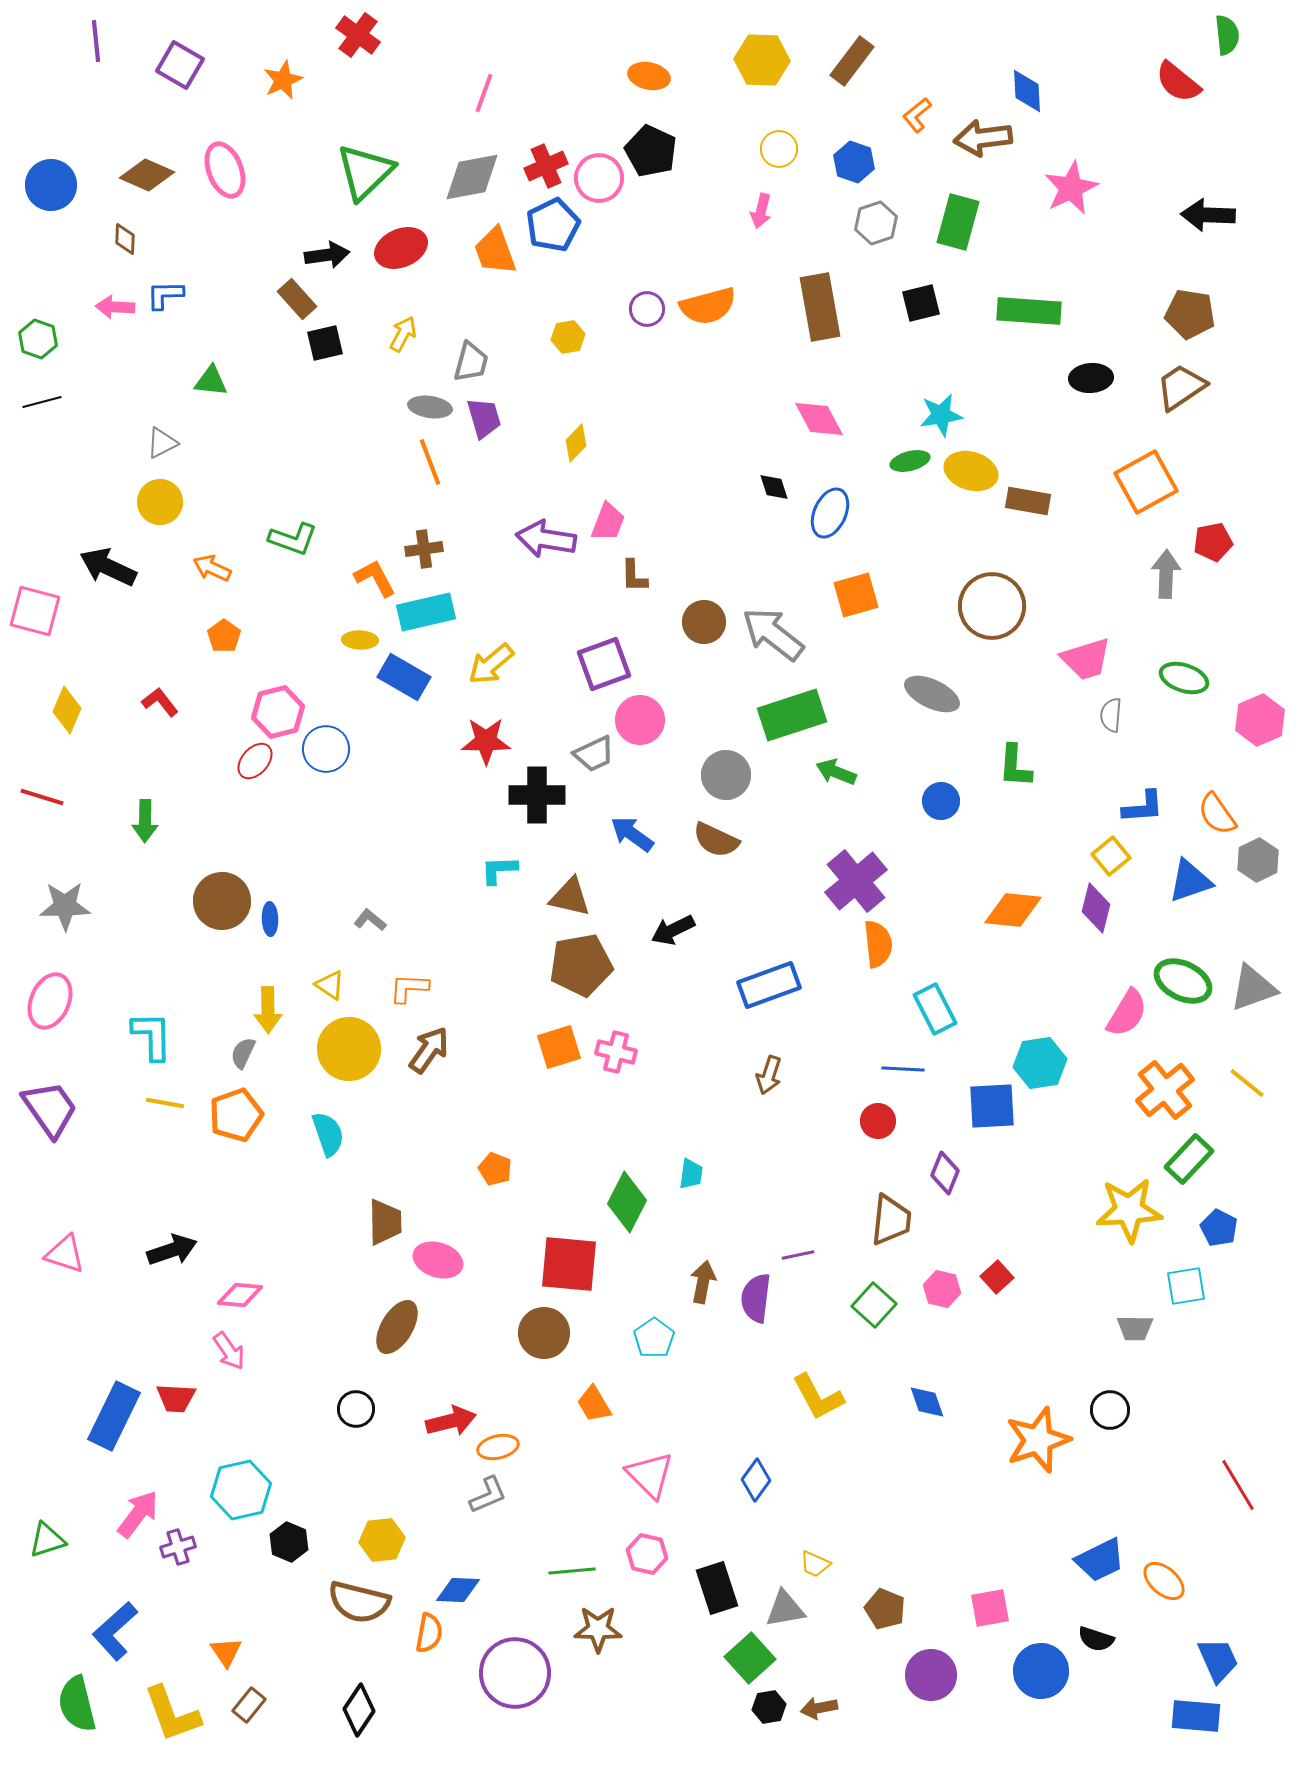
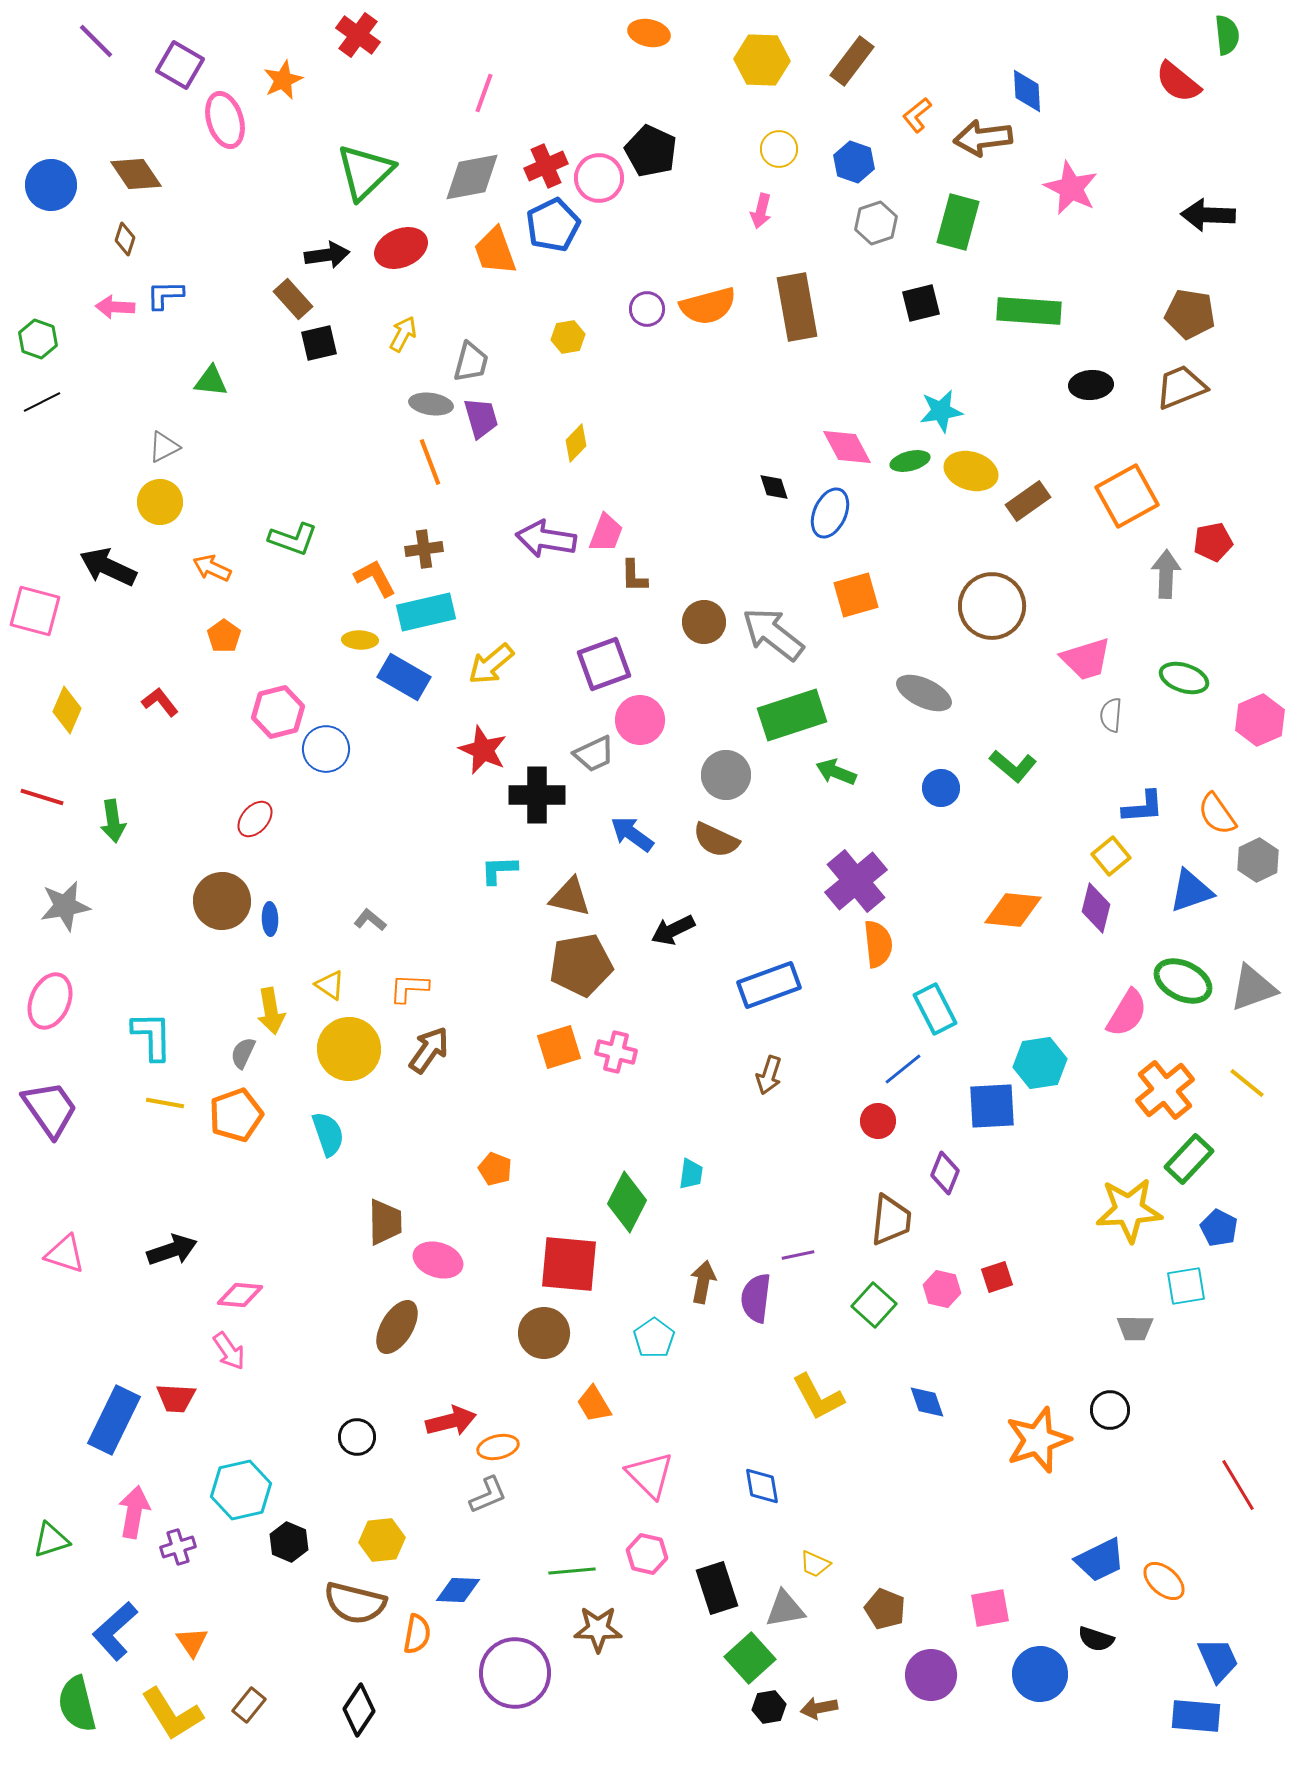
purple line at (96, 41): rotated 39 degrees counterclockwise
orange ellipse at (649, 76): moved 43 px up
pink ellipse at (225, 170): moved 50 px up; rotated 4 degrees clockwise
brown diamond at (147, 175): moved 11 px left, 1 px up; rotated 32 degrees clockwise
pink star at (1071, 188): rotated 20 degrees counterclockwise
brown diamond at (125, 239): rotated 16 degrees clockwise
brown rectangle at (297, 299): moved 4 px left
brown rectangle at (820, 307): moved 23 px left
black square at (325, 343): moved 6 px left
black ellipse at (1091, 378): moved 7 px down
brown trapezoid at (1181, 387): rotated 12 degrees clockwise
black line at (42, 402): rotated 12 degrees counterclockwise
gray ellipse at (430, 407): moved 1 px right, 3 px up
cyan star at (941, 415): moved 4 px up
purple trapezoid at (484, 418): moved 3 px left
pink diamond at (819, 419): moved 28 px right, 28 px down
gray triangle at (162, 443): moved 2 px right, 4 px down
orange square at (1146, 482): moved 19 px left, 14 px down
brown rectangle at (1028, 501): rotated 45 degrees counterclockwise
pink trapezoid at (608, 522): moved 2 px left, 11 px down
gray ellipse at (932, 694): moved 8 px left, 1 px up
red star at (486, 741): moved 3 px left, 9 px down; rotated 24 degrees clockwise
red ellipse at (255, 761): moved 58 px down
green L-shape at (1015, 766): moved 2 px left; rotated 54 degrees counterclockwise
blue circle at (941, 801): moved 13 px up
green arrow at (145, 821): moved 32 px left; rotated 9 degrees counterclockwise
blue triangle at (1190, 881): moved 1 px right, 10 px down
gray star at (65, 906): rotated 9 degrees counterclockwise
yellow arrow at (268, 1010): moved 3 px right, 1 px down; rotated 9 degrees counterclockwise
blue line at (903, 1069): rotated 42 degrees counterclockwise
red square at (997, 1277): rotated 24 degrees clockwise
black circle at (356, 1409): moved 1 px right, 28 px down
blue rectangle at (114, 1416): moved 4 px down
blue diamond at (756, 1480): moved 6 px right, 6 px down; rotated 45 degrees counterclockwise
pink arrow at (138, 1514): moved 4 px left, 2 px up; rotated 27 degrees counterclockwise
green triangle at (47, 1540): moved 4 px right
brown semicircle at (359, 1602): moved 4 px left, 1 px down
orange semicircle at (429, 1633): moved 12 px left, 1 px down
orange triangle at (226, 1652): moved 34 px left, 10 px up
blue circle at (1041, 1671): moved 1 px left, 3 px down
yellow L-shape at (172, 1714): rotated 12 degrees counterclockwise
